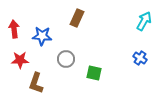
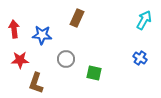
cyan arrow: moved 1 px up
blue star: moved 1 px up
